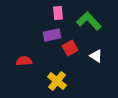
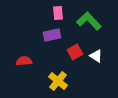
red square: moved 5 px right, 4 px down
yellow cross: moved 1 px right
